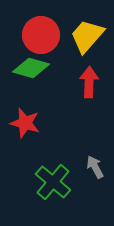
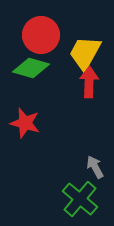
yellow trapezoid: moved 2 px left, 17 px down; rotated 12 degrees counterclockwise
green cross: moved 27 px right, 17 px down
